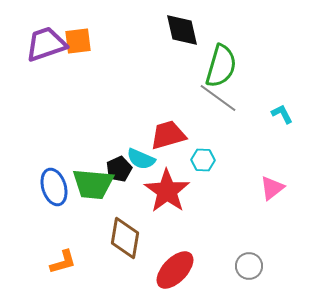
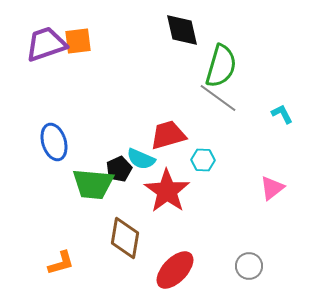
blue ellipse: moved 45 px up
orange L-shape: moved 2 px left, 1 px down
